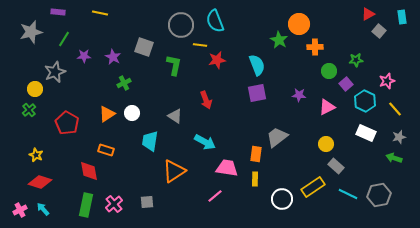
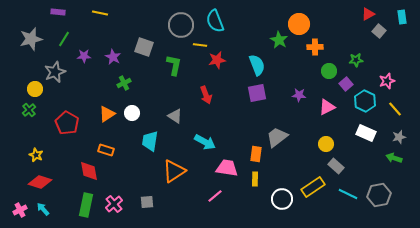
gray star at (31, 32): moved 7 px down
red arrow at (206, 100): moved 5 px up
